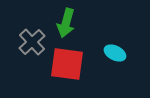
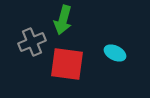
green arrow: moved 3 px left, 3 px up
gray cross: rotated 20 degrees clockwise
